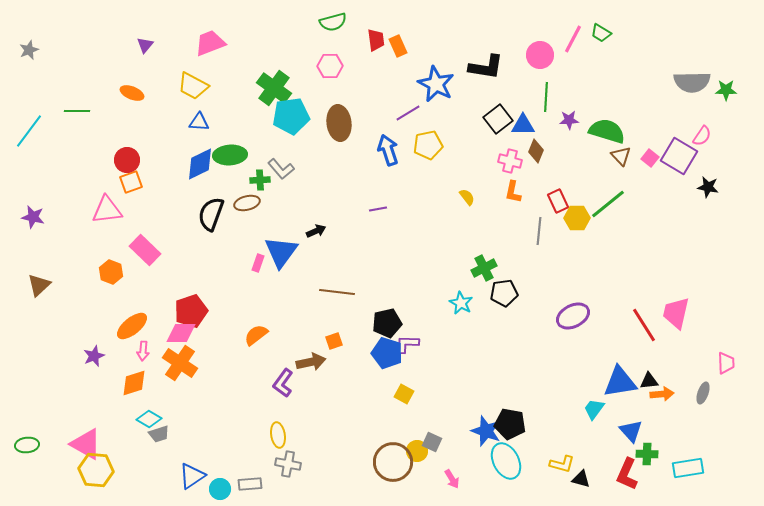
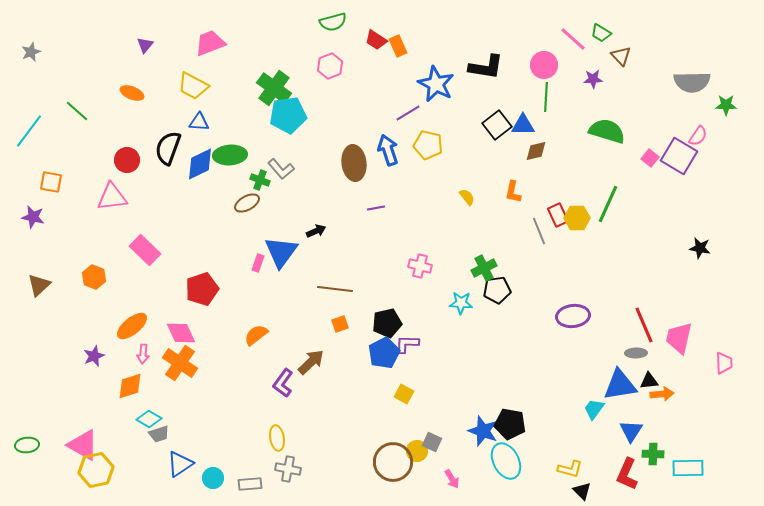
pink line at (573, 39): rotated 76 degrees counterclockwise
red trapezoid at (376, 40): rotated 130 degrees clockwise
gray star at (29, 50): moved 2 px right, 2 px down
pink circle at (540, 55): moved 4 px right, 10 px down
pink hexagon at (330, 66): rotated 20 degrees counterclockwise
green star at (726, 90): moved 15 px down
green line at (77, 111): rotated 40 degrees clockwise
cyan pentagon at (291, 116): moved 3 px left, 1 px up
black square at (498, 119): moved 1 px left, 6 px down
purple star at (569, 120): moved 24 px right, 41 px up
brown ellipse at (339, 123): moved 15 px right, 40 px down
pink semicircle at (702, 136): moved 4 px left
yellow pentagon at (428, 145): rotated 24 degrees clockwise
brown diamond at (536, 151): rotated 55 degrees clockwise
brown triangle at (621, 156): moved 100 px up
pink cross at (510, 161): moved 90 px left, 105 px down
green cross at (260, 180): rotated 24 degrees clockwise
orange square at (131, 182): moved 80 px left; rotated 30 degrees clockwise
black star at (708, 187): moved 8 px left, 61 px down
red rectangle at (558, 201): moved 14 px down
brown ellipse at (247, 203): rotated 15 degrees counterclockwise
green line at (608, 204): rotated 27 degrees counterclockwise
purple line at (378, 209): moved 2 px left, 1 px up
pink triangle at (107, 210): moved 5 px right, 13 px up
black semicircle at (211, 214): moved 43 px left, 66 px up
gray line at (539, 231): rotated 28 degrees counterclockwise
orange hexagon at (111, 272): moved 17 px left, 5 px down
brown line at (337, 292): moved 2 px left, 3 px up
black pentagon at (504, 293): moved 7 px left, 3 px up
cyan star at (461, 303): rotated 25 degrees counterclockwise
red pentagon at (191, 311): moved 11 px right, 22 px up
pink trapezoid at (676, 313): moved 3 px right, 25 px down
purple ellipse at (573, 316): rotated 20 degrees clockwise
red line at (644, 325): rotated 9 degrees clockwise
pink diamond at (181, 333): rotated 64 degrees clockwise
orange square at (334, 341): moved 6 px right, 17 px up
pink arrow at (143, 351): moved 3 px down
blue pentagon at (387, 353): moved 3 px left; rotated 28 degrees clockwise
brown arrow at (311, 362): rotated 32 degrees counterclockwise
pink trapezoid at (726, 363): moved 2 px left
blue triangle at (620, 382): moved 3 px down
orange diamond at (134, 383): moved 4 px left, 3 px down
gray ellipse at (703, 393): moved 67 px left, 40 px up; rotated 70 degrees clockwise
blue star at (486, 431): moved 3 px left
blue triangle at (631, 431): rotated 15 degrees clockwise
yellow ellipse at (278, 435): moved 1 px left, 3 px down
pink triangle at (86, 444): moved 3 px left, 1 px down
green cross at (647, 454): moved 6 px right
gray cross at (288, 464): moved 5 px down
yellow L-shape at (562, 464): moved 8 px right, 5 px down
cyan rectangle at (688, 468): rotated 8 degrees clockwise
yellow hexagon at (96, 470): rotated 16 degrees counterclockwise
blue triangle at (192, 476): moved 12 px left, 12 px up
black triangle at (581, 479): moved 1 px right, 12 px down; rotated 30 degrees clockwise
cyan circle at (220, 489): moved 7 px left, 11 px up
